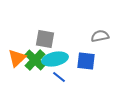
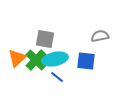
green cross: moved 1 px right
blue line: moved 2 px left
